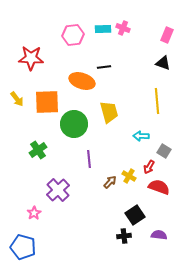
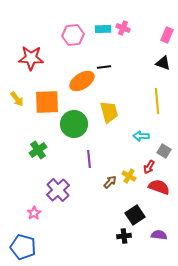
orange ellipse: rotated 50 degrees counterclockwise
